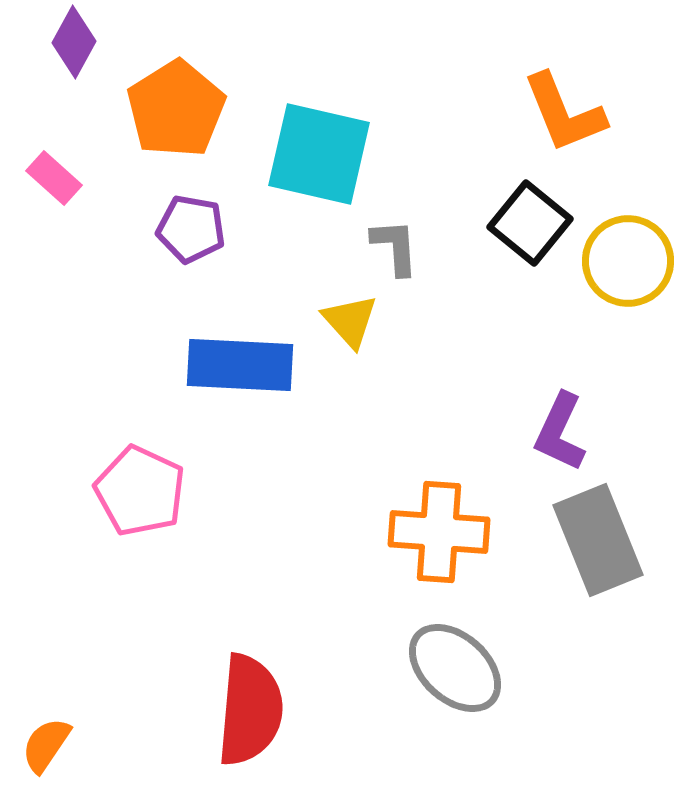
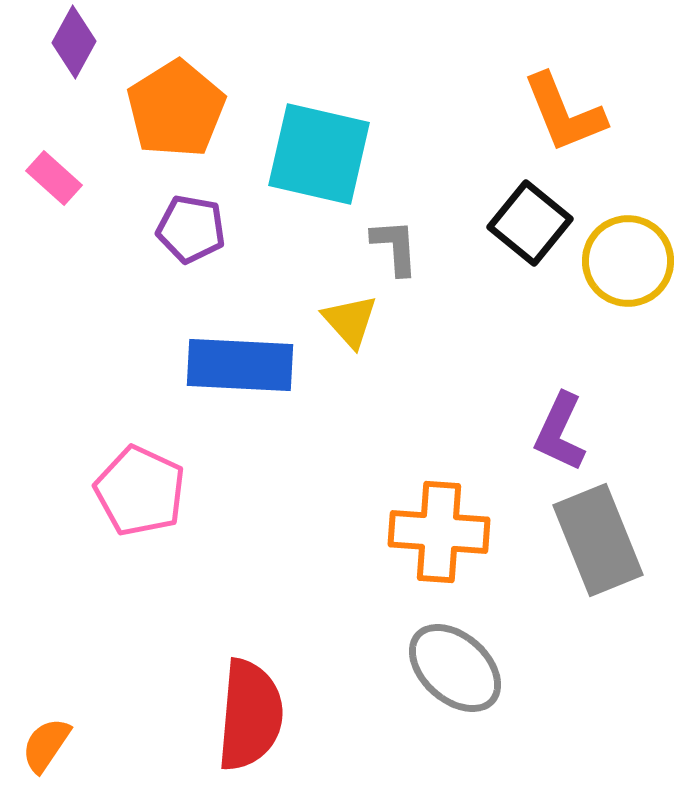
red semicircle: moved 5 px down
